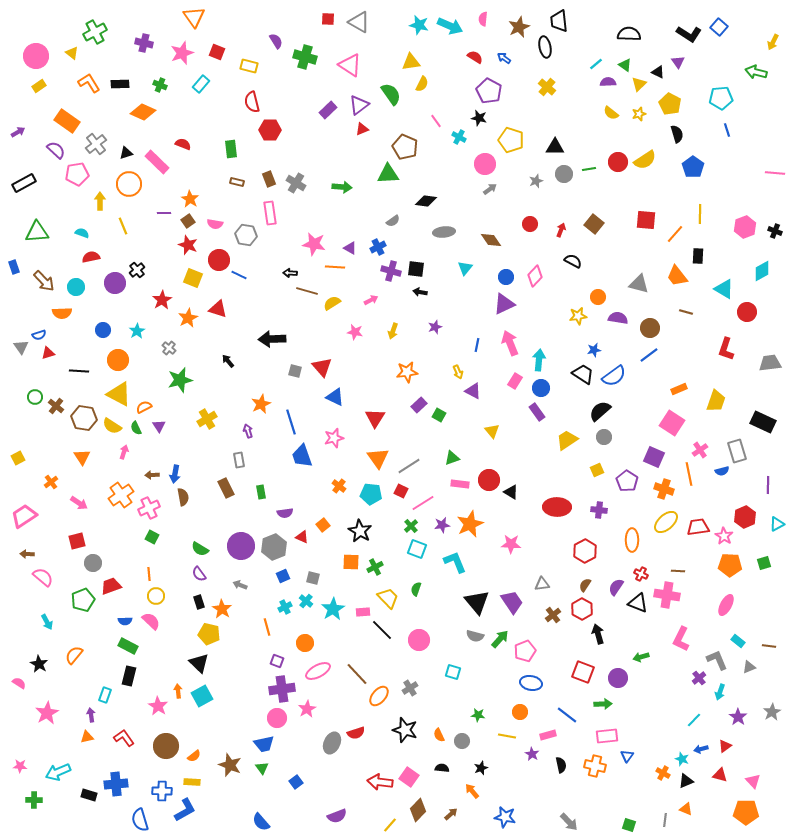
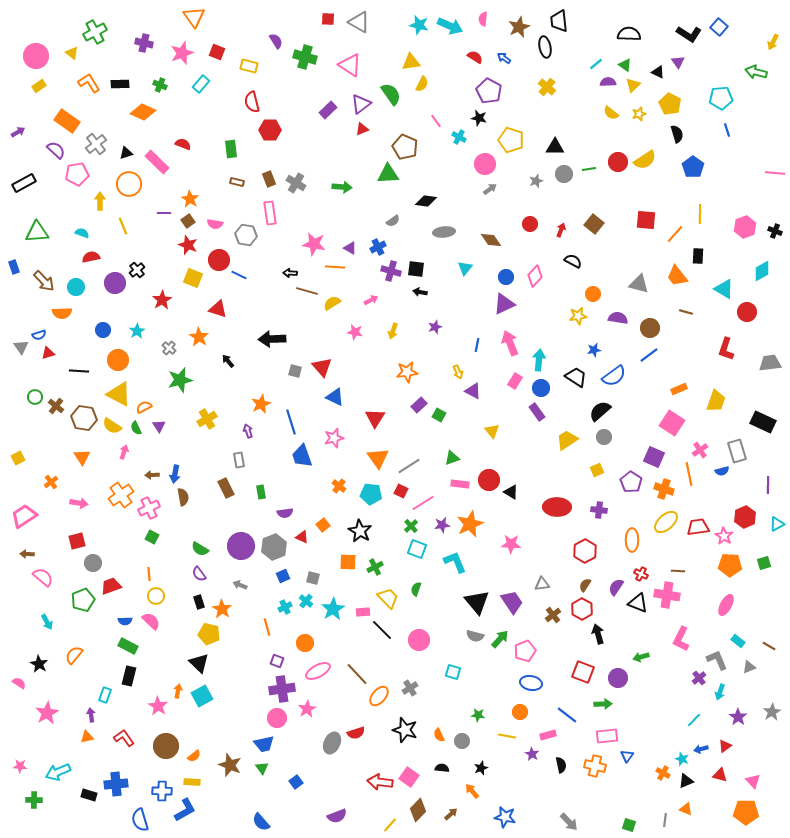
yellow triangle at (639, 84): moved 6 px left, 1 px down
purple triangle at (359, 105): moved 2 px right, 1 px up
orange circle at (598, 297): moved 5 px left, 3 px up
orange star at (188, 318): moved 11 px right, 19 px down; rotated 12 degrees counterclockwise
black trapezoid at (583, 374): moved 7 px left, 3 px down
purple pentagon at (627, 481): moved 4 px right, 1 px down
pink arrow at (79, 503): rotated 24 degrees counterclockwise
orange square at (351, 562): moved 3 px left
brown line at (769, 646): rotated 24 degrees clockwise
orange arrow at (178, 691): rotated 16 degrees clockwise
